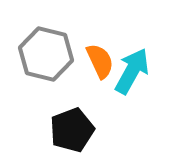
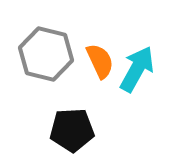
cyan arrow: moved 5 px right, 2 px up
black pentagon: rotated 18 degrees clockwise
